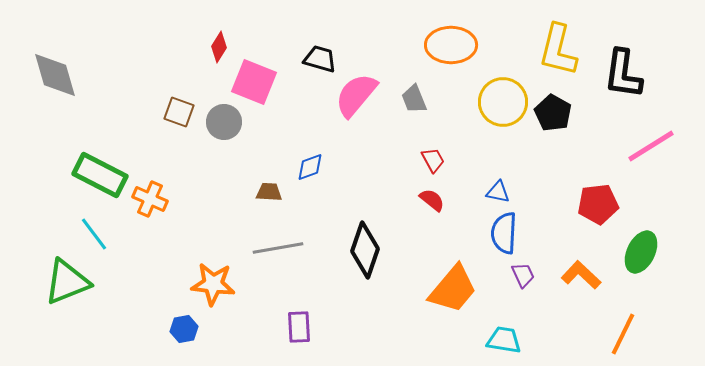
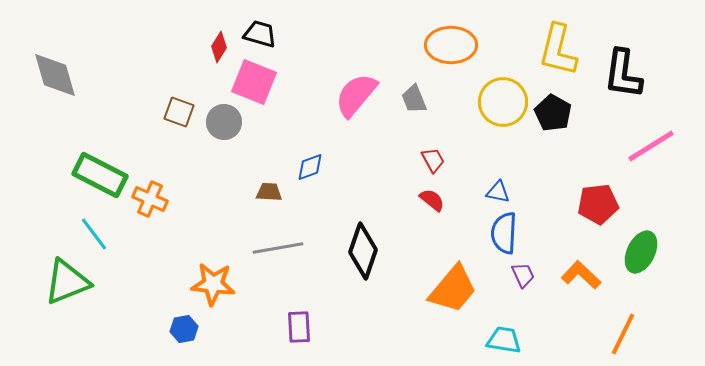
black trapezoid: moved 60 px left, 25 px up
black diamond: moved 2 px left, 1 px down
